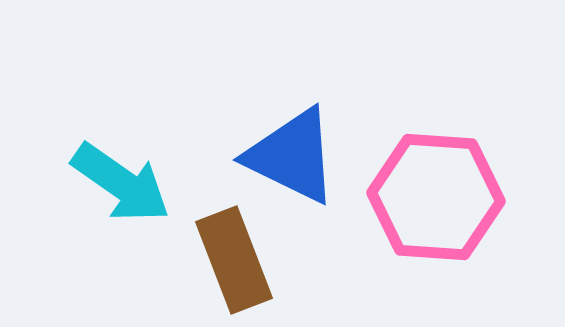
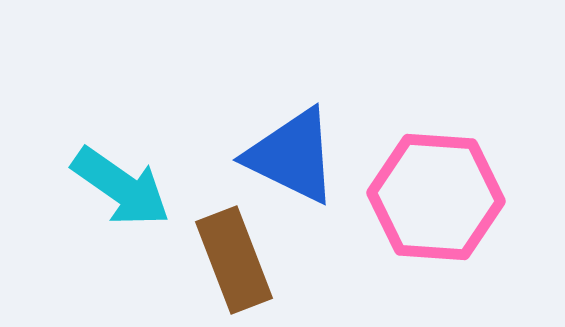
cyan arrow: moved 4 px down
